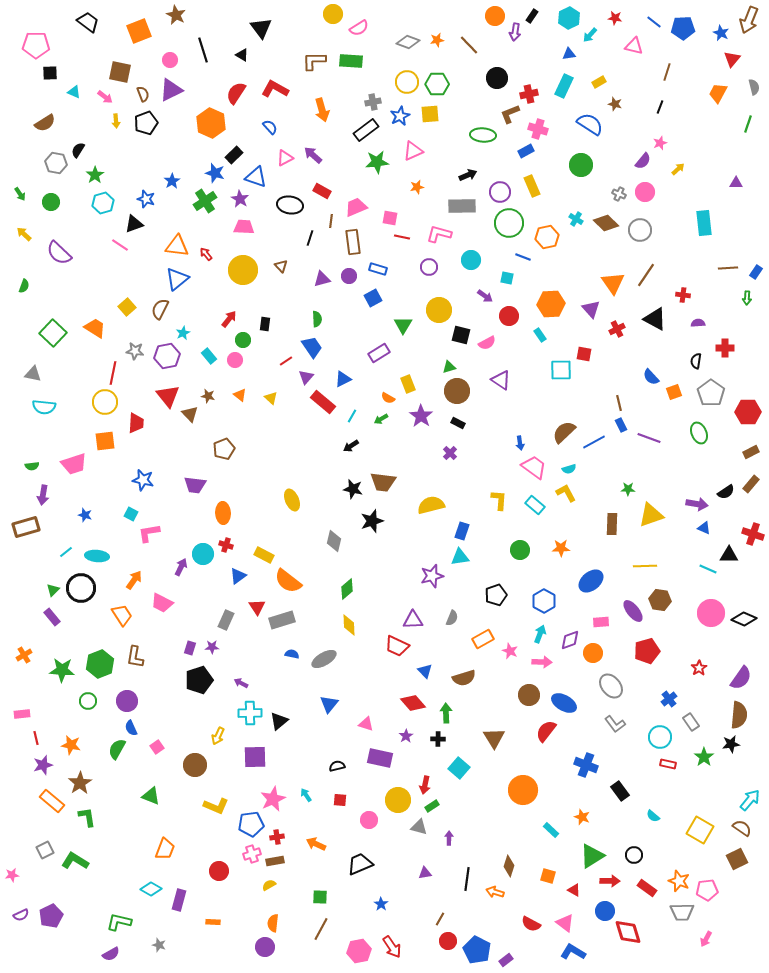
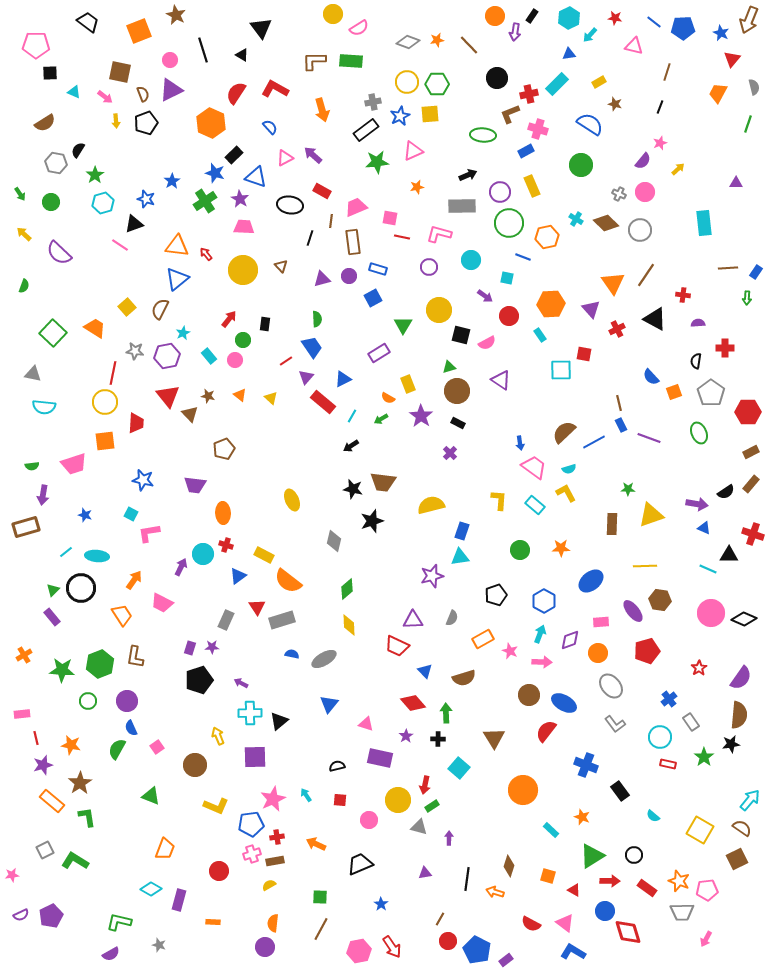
cyan rectangle at (564, 86): moved 7 px left, 2 px up; rotated 20 degrees clockwise
orange circle at (593, 653): moved 5 px right
yellow arrow at (218, 736): rotated 132 degrees clockwise
